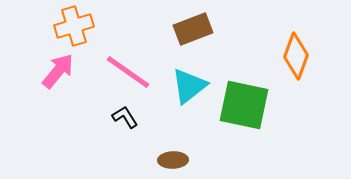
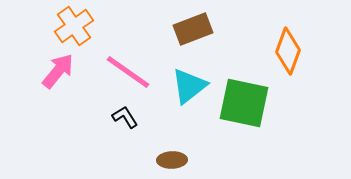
orange cross: rotated 18 degrees counterclockwise
orange diamond: moved 8 px left, 5 px up
green square: moved 2 px up
brown ellipse: moved 1 px left
